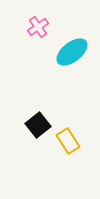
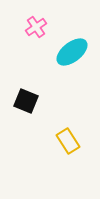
pink cross: moved 2 px left
black square: moved 12 px left, 24 px up; rotated 30 degrees counterclockwise
